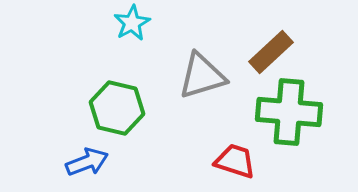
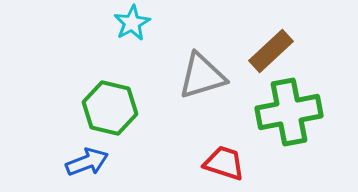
brown rectangle: moved 1 px up
green hexagon: moved 7 px left
green cross: rotated 16 degrees counterclockwise
red trapezoid: moved 11 px left, 2 px down
